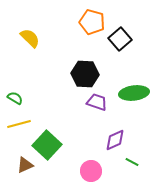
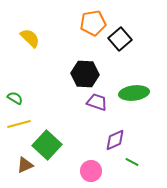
orange pentagon: moved 1 px right, 1 px down; rotated 25 degrees counterclockwise
